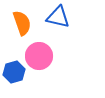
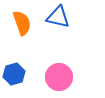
pink circle: moved 20 px right, 21 px down
blue hexagon: moved 2 px down
